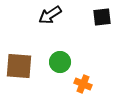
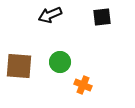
black arrow: rotated 10 degrees clockwise
orange cross: moved 1 px down
